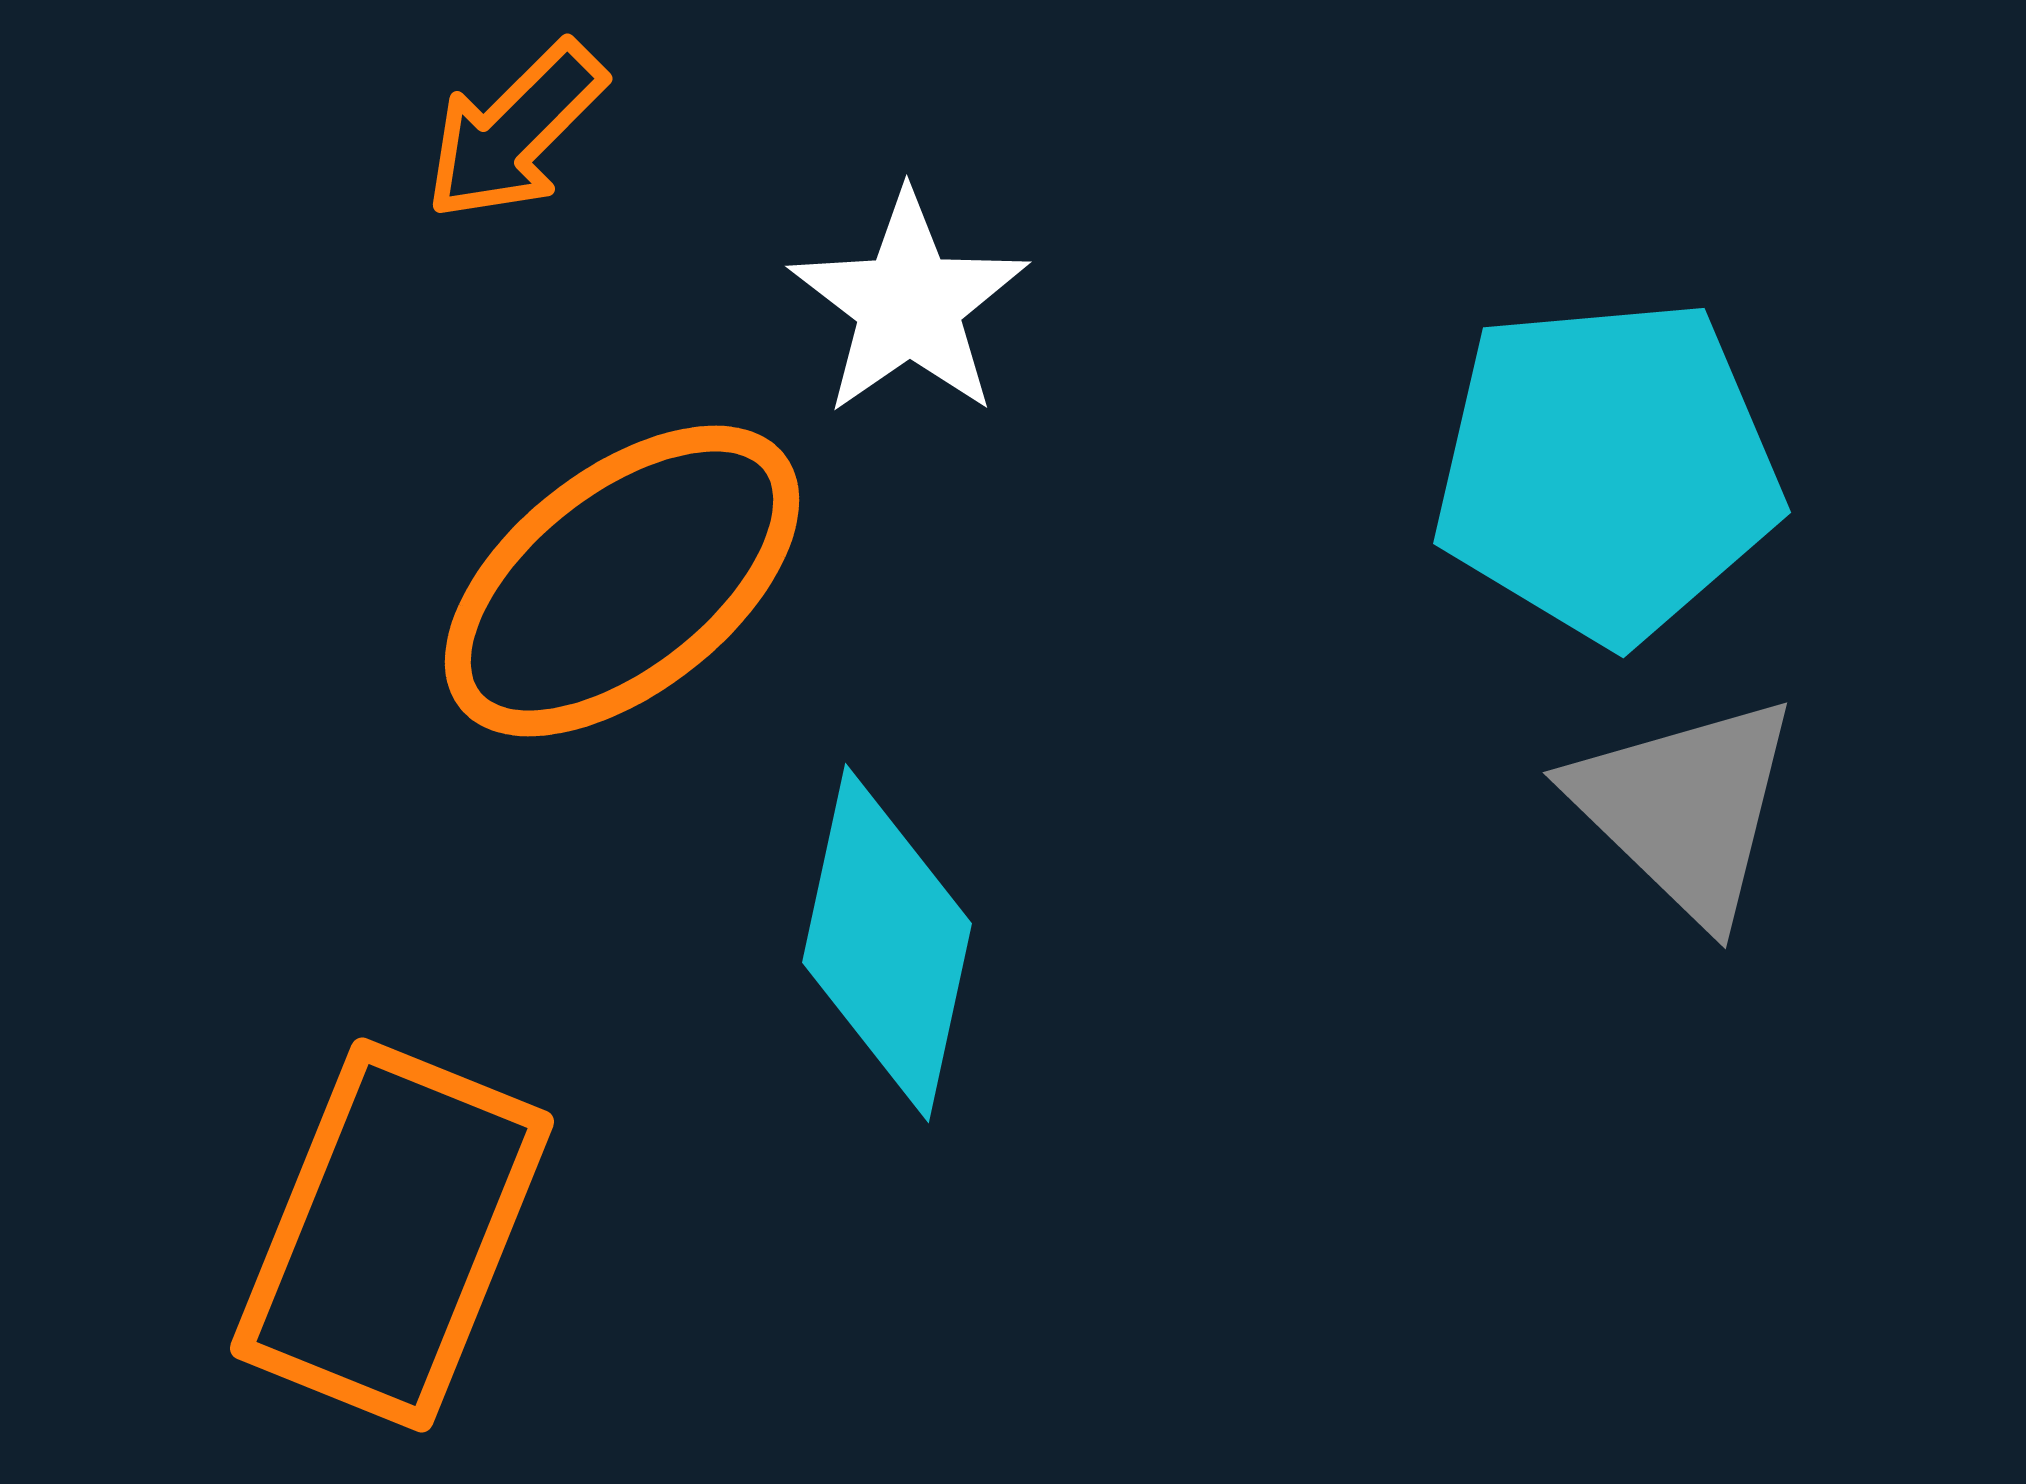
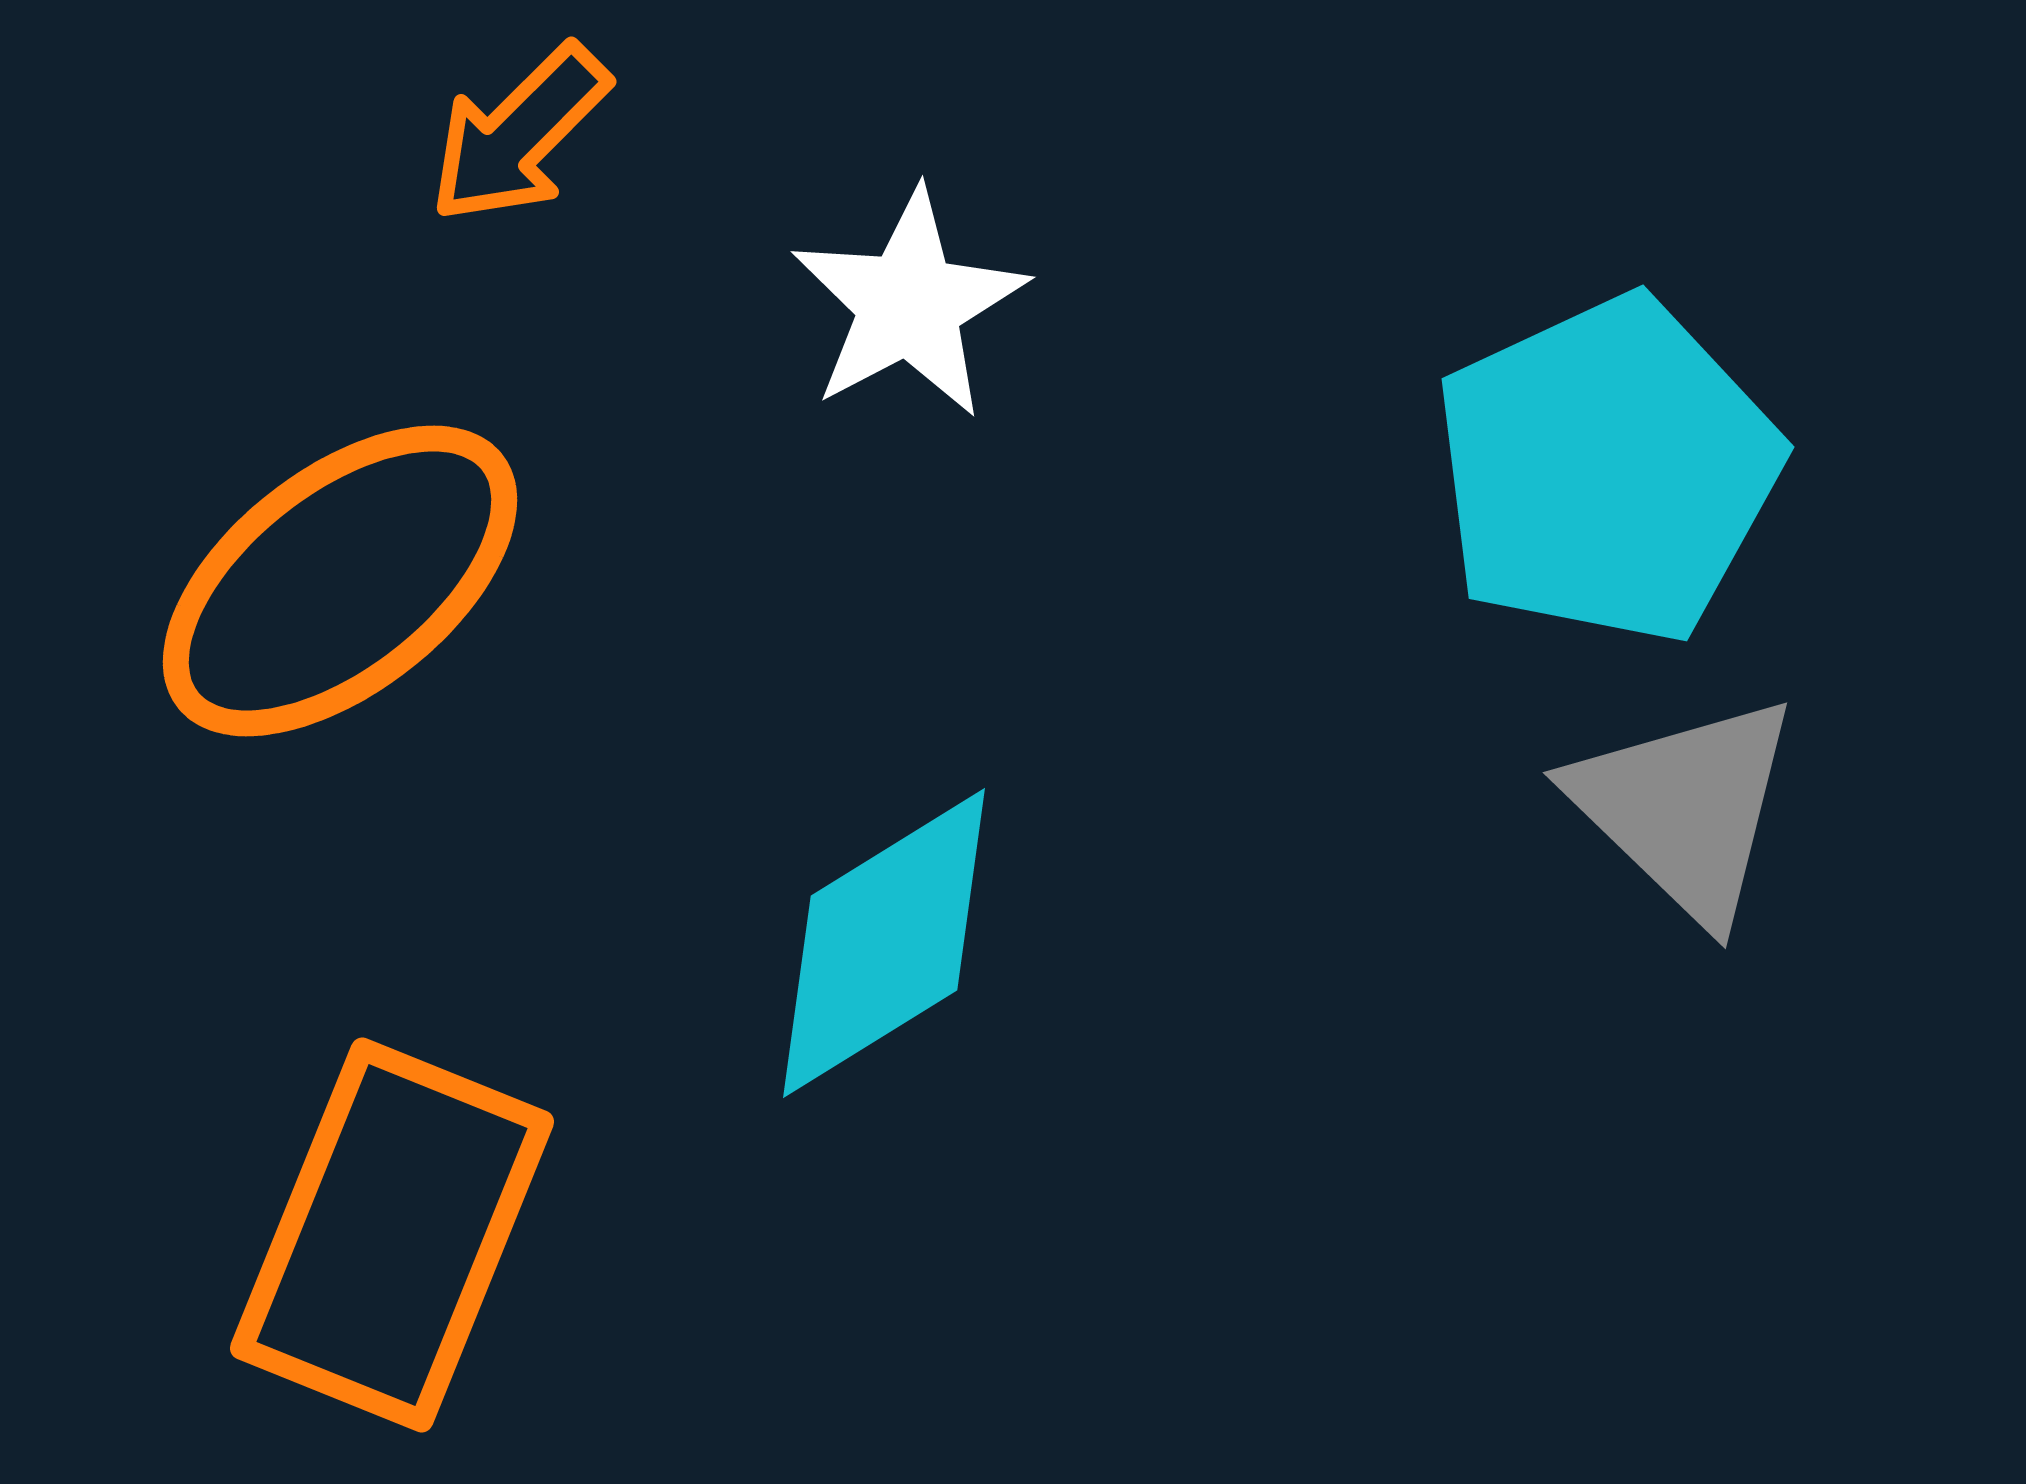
orange arrow: moved 4 px right, 3 px down
white star: rotated 7 degrees clockwise
cyan pentagon: rotated 20 degrees counterclockwise
orange ellipse: moved 282 px left
cyan diamond: moved 3 px left; rotated 46 degrees clockwise
